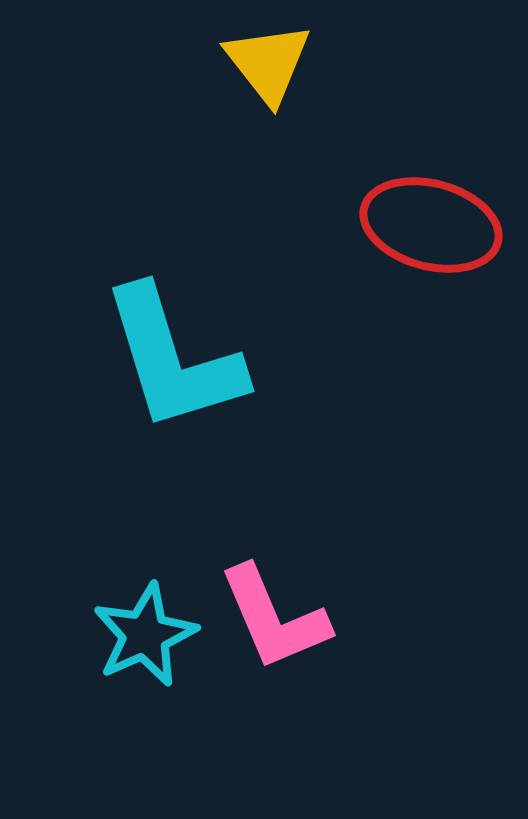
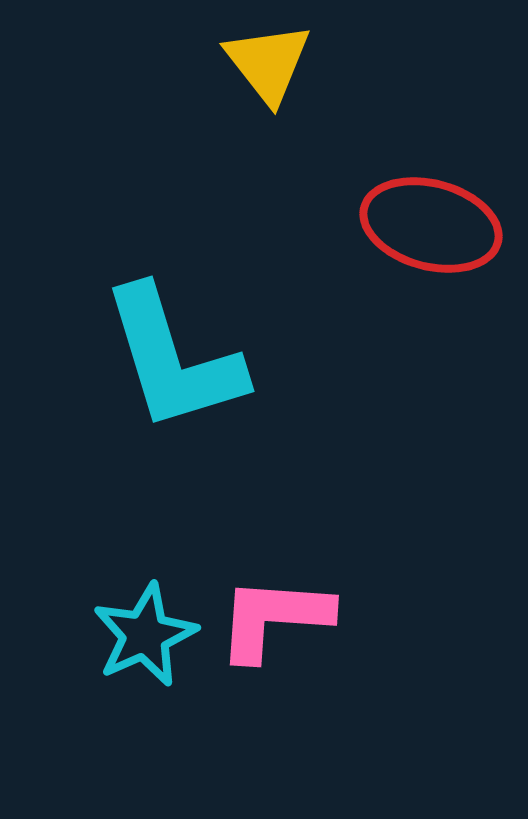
pink L-shape: rotated 117 degrees clockwise
